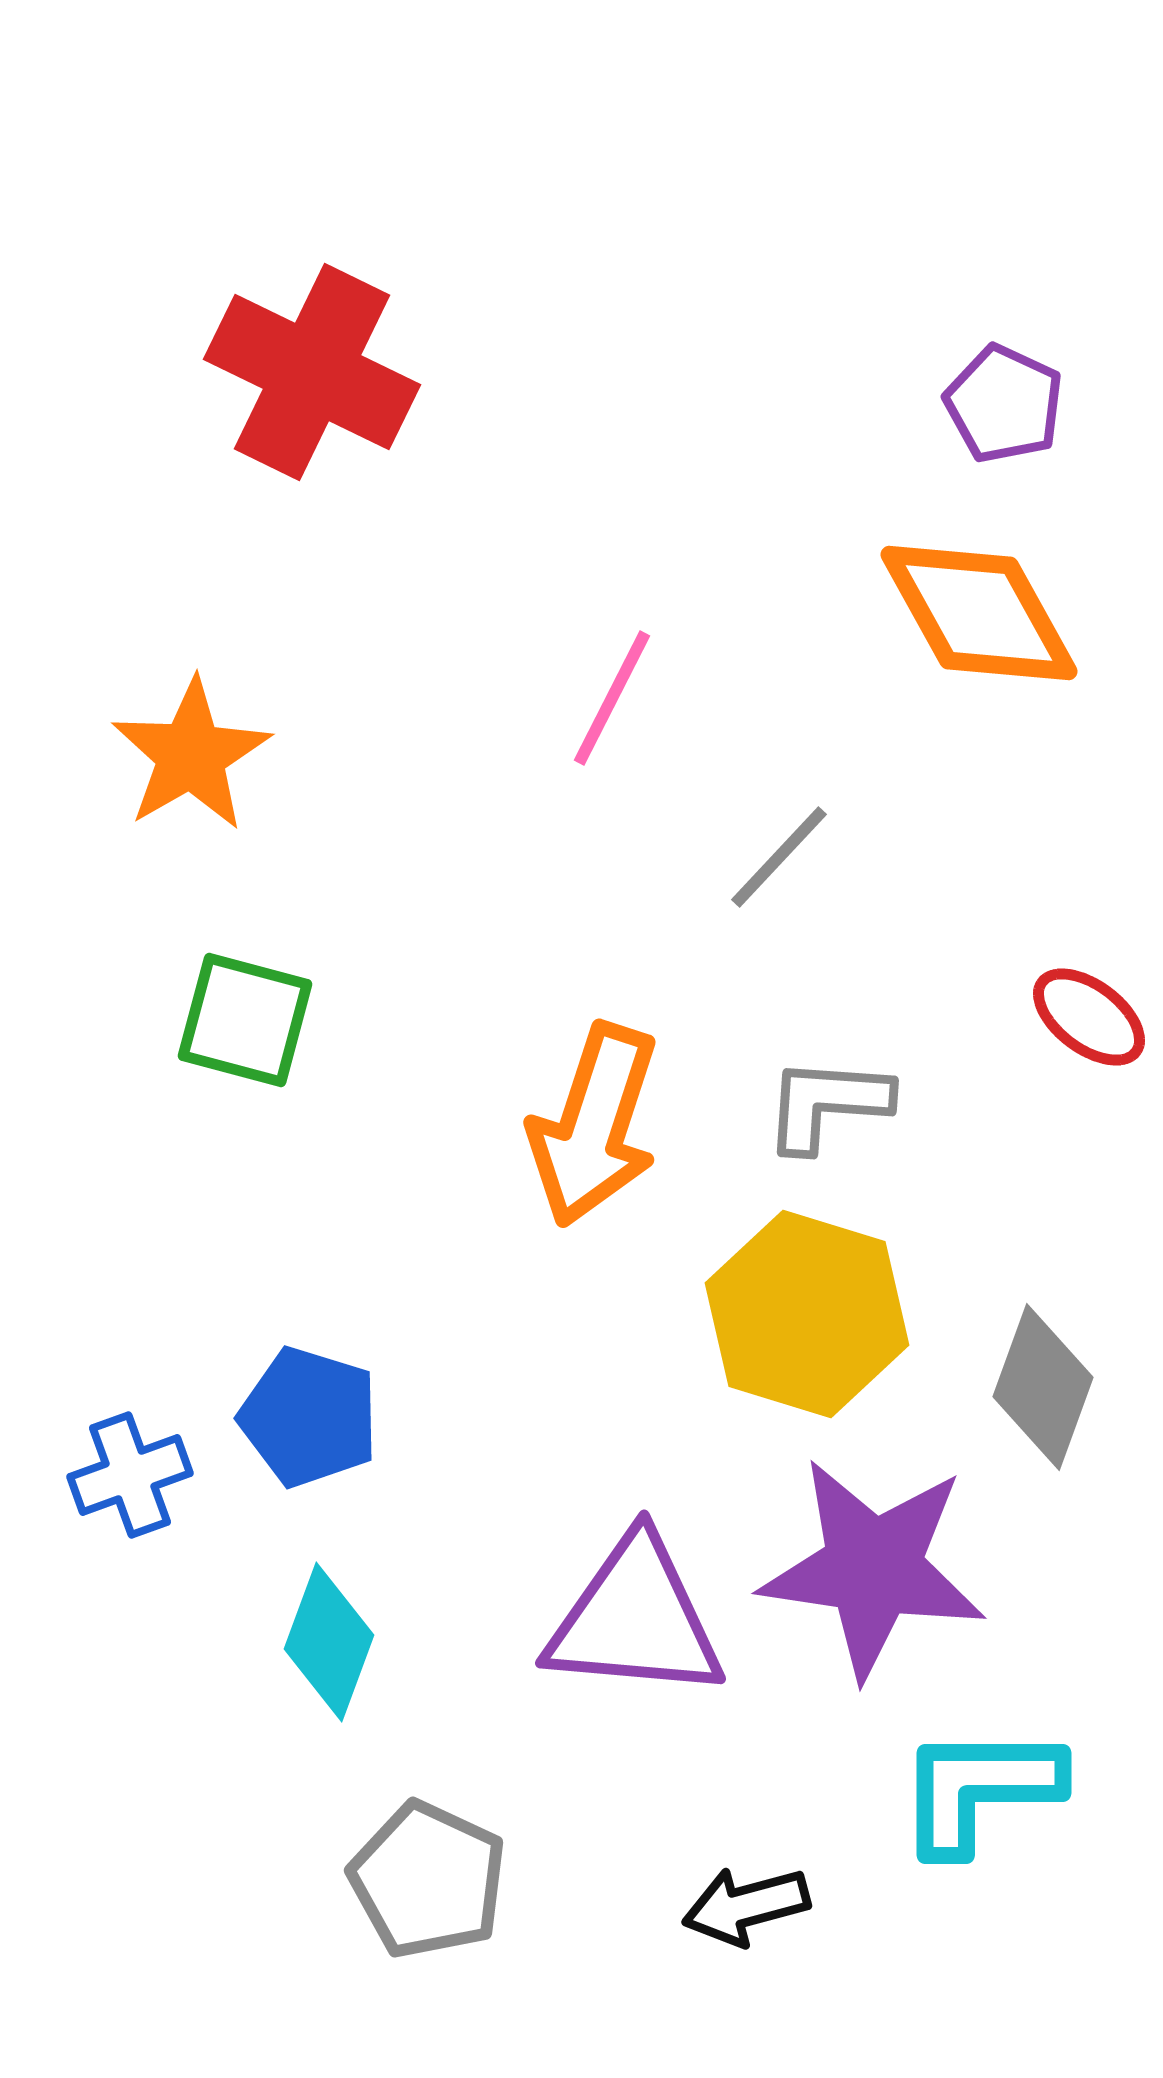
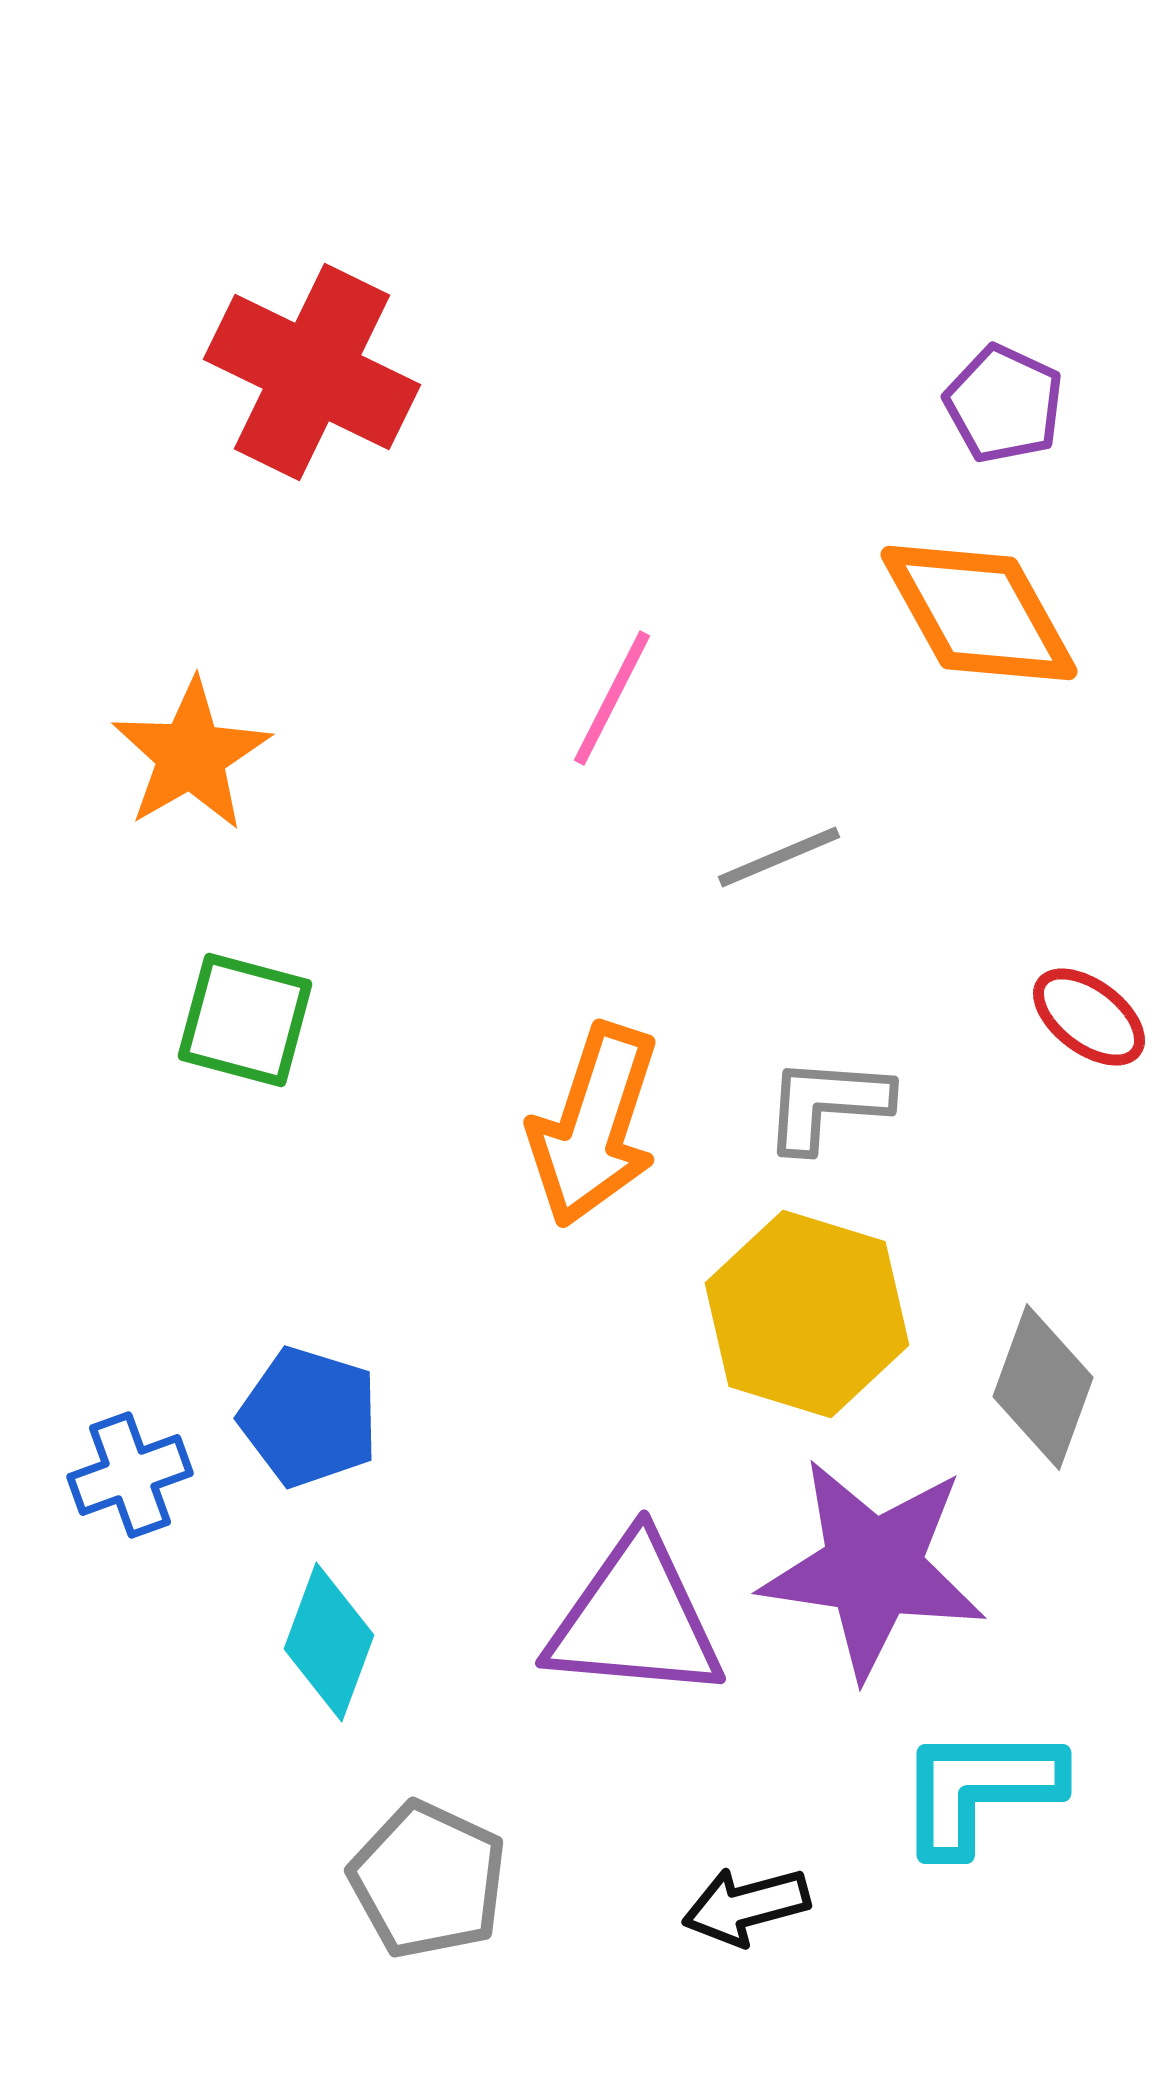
gray line: rotated 24 degrees clockwise
